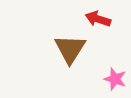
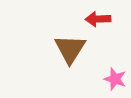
red arrow: rotated 20 degrees counterclockwise
